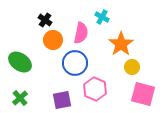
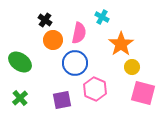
pink semicircle: moved 2 px left
pink square: moved 1 px up
